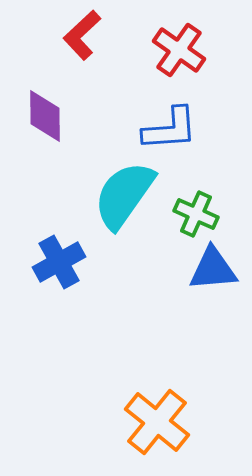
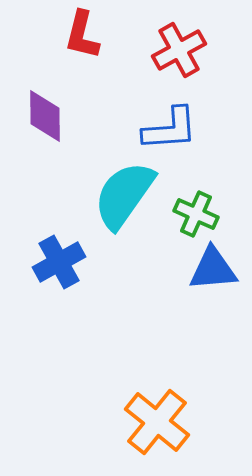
red L-shape: rotated 33 degrees counterclockwise
red cross: rotated 26 degrees clockwise
